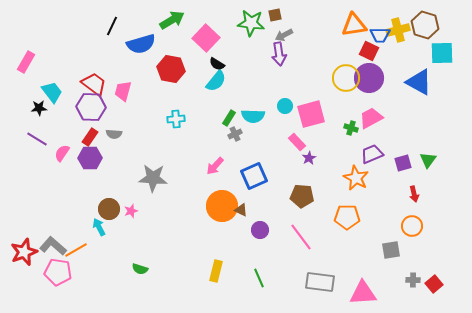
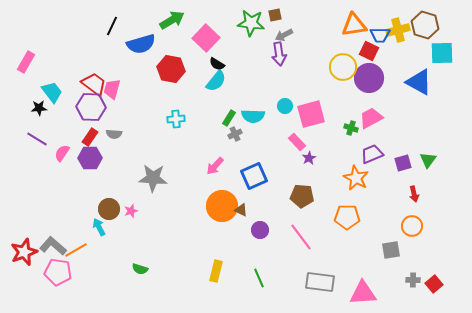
yellow circle at (346, 78): moved 3 px left, 11 px up
pink trapezoid at (123, 91): moved 11 px left, 2 px up
